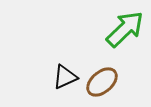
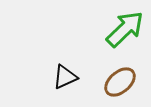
brown ellipse: moved 18 px right
